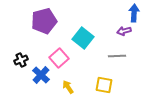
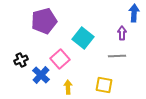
purple arrow: moved 2 px left, 2 px down; rotated 104 degrees clockwise
pink square: moved 1 px right, 1 px down
yellow arrow: rotated 32 degrees clockwise
